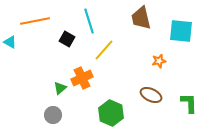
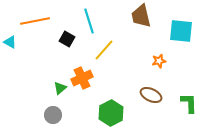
brown trapezoid: moved 2 px up
green hexagon: rotated 10 degrees clockwise
